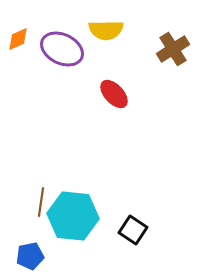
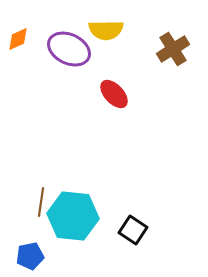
purple ellipse: moved 7 px right
